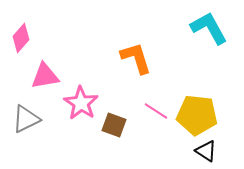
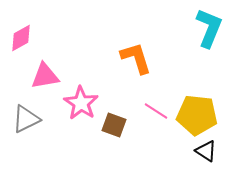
cyan L-shape: rotated 51 degrees clockwise
pink diamond: rotated 20 degrees clockwise
